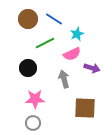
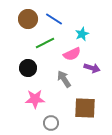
cyan star: moved 5 px right
gray arrow: rotated 18 degrees counterclockwise
gray circle: moved 18 px right
